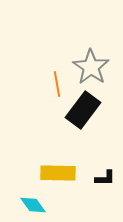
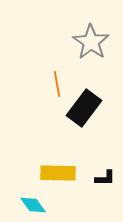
gray star: moved 25 px up
black rectangle: moved 1 px right, 2 px up
